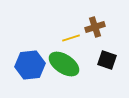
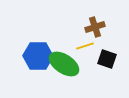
yellow line: moved 14 px right, 8 px down
black square: moved 1 px up
blue hexagon: moved 8 px right, 9 px up; rotated 8 degrees clockwise
